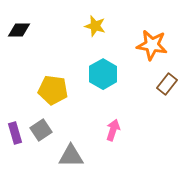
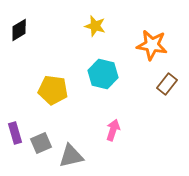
black diamond: rotated 30 degrees counterclockwise
cyan hexagon: rotated 16 degrees counterclockwise
gray square: moved 13 px down; rotated 10 degrees clockwise
gray triangle: rotated 12 degrees counterclockwise
